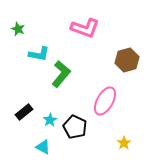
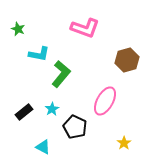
cyan star: moved 2 px right, 11 px up
